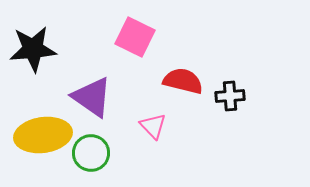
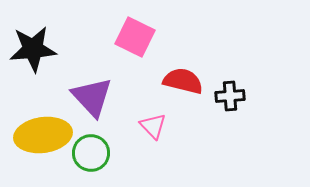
purple triangle: rotated 12 degrees clockwise
